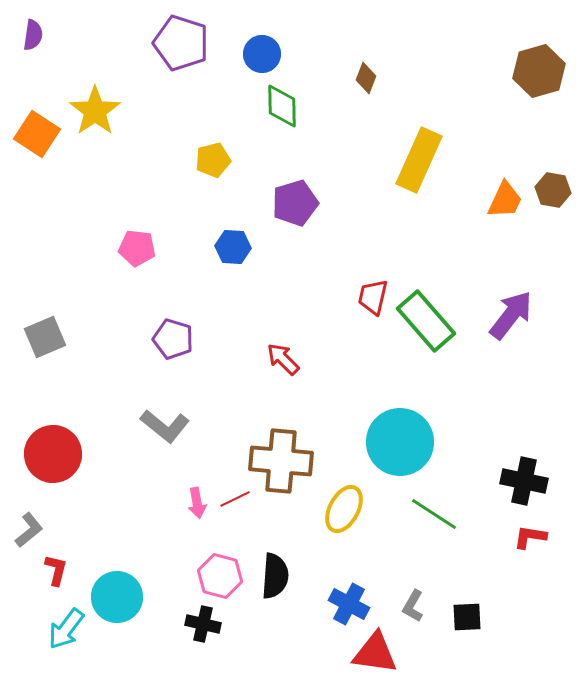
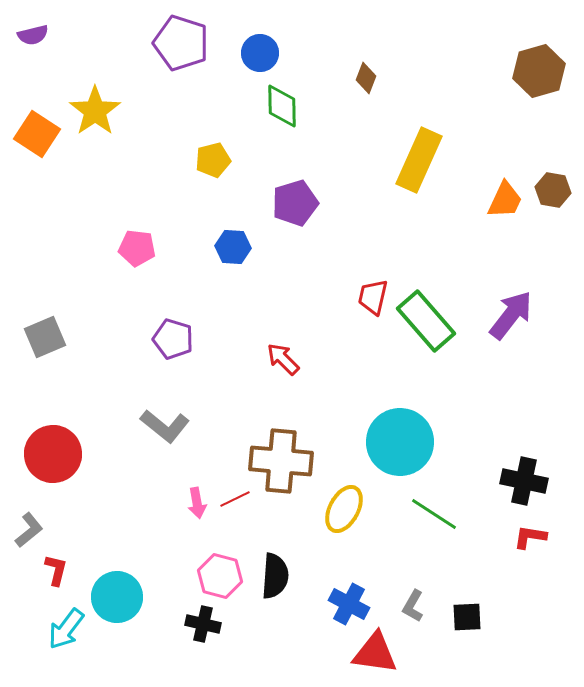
purple semicircle at (33, 35): rotated 68 degrees clockwise
blue circle at (262, 54): moved 2 px left, 1 px up
